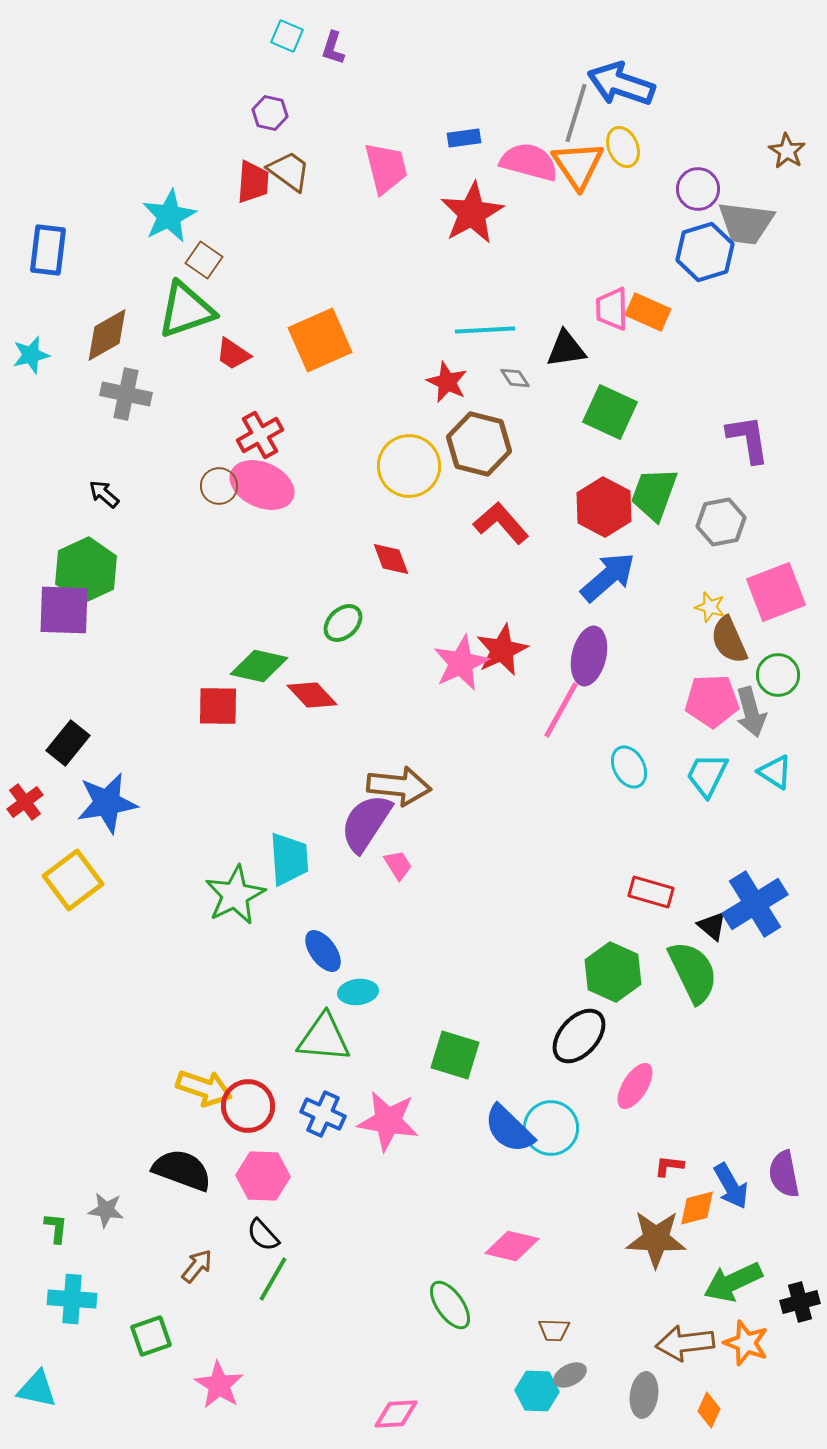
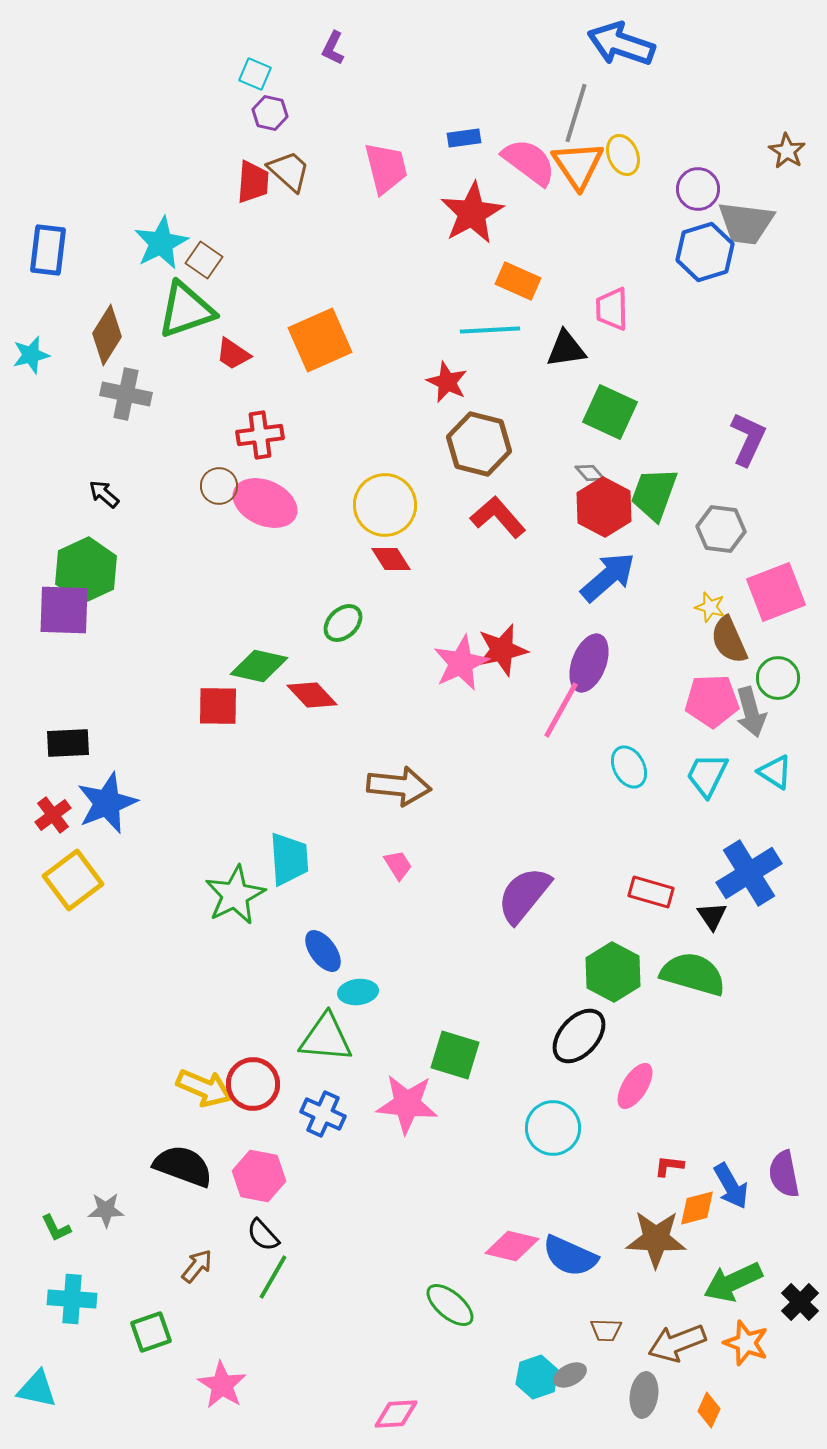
cyan square at (287, 36): moved 32 px left, 38 px down
purple L-shape at (333, 48): rotated 8 degrees clockwise
blue arrow at (621, 84): moved 40 px up
yellow ellipse at (623, 147): moved 8 px down
pink semicircle at (529, 162): rotated 22 degrees clockwise
brown trapezoid at (289, 171): rotated 6 degrees clockwise
cyan star at (169, 216): moved 8 px left, 27 px down
orange rectangle at (648, 312): moved 130 px left, 31 px up
cyan line at (485, 330): moved 5 px right
brown diamond at (107, 335): rotated 28 degrees counterclockwise
gray diamond at (515, 378): moved 75 px right, 95 px down; rotated 8 degrees counterclockwise
red cross at (260, 435): rotated 21 degrees clockwise
purple L-shape at (748, 439): rotated 34 degrees clockwise
yellow circle at (409, 466): moved 24 px left, 39 px down
pink ellipse at (262, 485): moved 3 px right, 18 px down
gray hexagon at (721, 522): moved 7 px down; rotated 18 degrees clockwise
red L-shape at (501, 523): moved 3 px left, 6 px up
red diamond at (391, 559): rotated 12 degrees counterclockwise
red star at (502, 650): rotated 12 degrees clockwise
purple ellipse at (589, 656): moved 7 px down; rotated 8 degrees clockwise
green circle at (778, 675): moved 3 px down
black rectangle at (68, 743): rotated 48 degrees clockwise
red cross at (25, 802): moved 28 px right, 13 px down
blue star at (107, 803): rotated 12 degrees counterclockwise
purple semicircle at (366, 823): moved 158 px right, 72 px down; rotated 6 degrees clockwise
blue cross at (755, 904): moved 6 px left, 31 px up
black triangle at (712, 926): moved 10 px up; rotated 16 degrees clockwise
green hexagon at (613, 972): rotated 4 degrees clockwise
green semicircle at (693, 972): moved 2 px down; rotated 48 degrees counterclockwise
green triangle at (324, 1038): moved 2 px right
yellow arrow at (204, 1088): rotated 4 degrees clockwise
red circle at (248, 1106): moved 5 px right, 22 px up
pink star at (388, 1121): moved 19 px right, 17 px up; rotated 4 degrees counterclockwise
cyan circle at (551, 1128): moved 2 px right
blue semicircle at (509, 1129): moved 61 px right, 127 px down; rotated 20 degrees counterclockwise
black semicircle at (182, 1170): moved 1 px right, 4 px up
pink hexagon at (263, 1176): moved 4 px left; rotated 9 degrees clockwise
gray star at (106, 1210): rotated 9 degrees counterclockwise
green L-shape at (56, 1228): rotated 148 degrees clockwise
green line at (273, 1279): moved 2 px up
black cross at (800, 1302): rotated 30 degrees counterclockwise
green ellipse at (450, 1305): rotated 15 degrees counterclockwise
brown trapezoid at (554, 1330): moved 52 px right
green square at (151, 1336): moved 4 px up
brown arrow at (685, 1343): moved 8 px left; rotated 14 degrees counterclockwise
pink star at (219, 1385): moved 3 px right
cyan hexagon at (537, 1391): moved 14 px up; rotated 21 degrees counterclockwise
